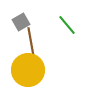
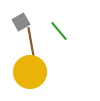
green line: moved 8 px left, 6 px down
yellow circle: moved 2 px right, 2 px down
